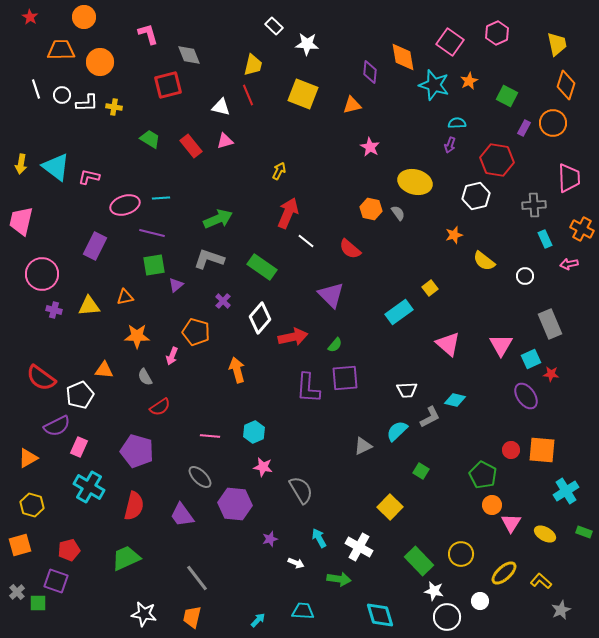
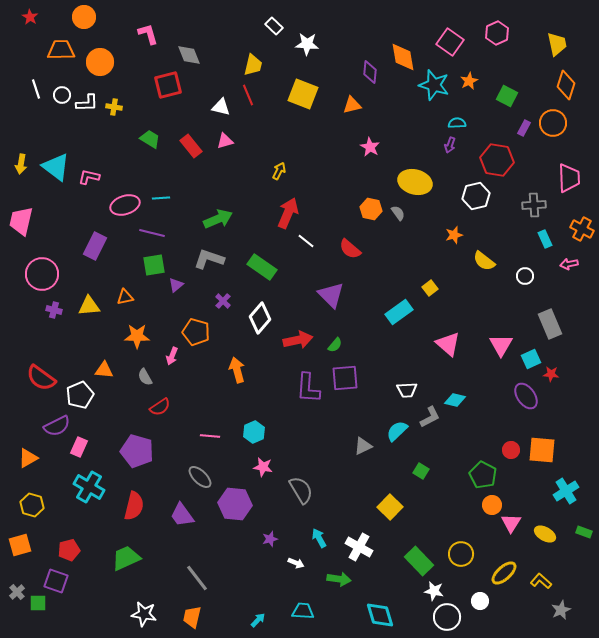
red arrow at (293, 337): moved 5 px right, 3 px down
